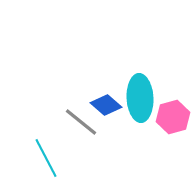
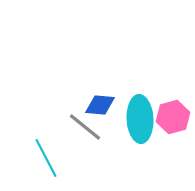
cyan ellipse: moved 21 px down
blue diamond: moved 6 px left; rotated 36 degrees counterclockwise
gray line: moved 4 px right, 5 px down
